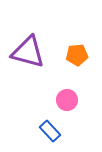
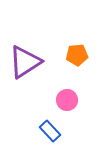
purple triangle: moved 3 px left, 10 px down; rotated 48 degrees counterclockwise
